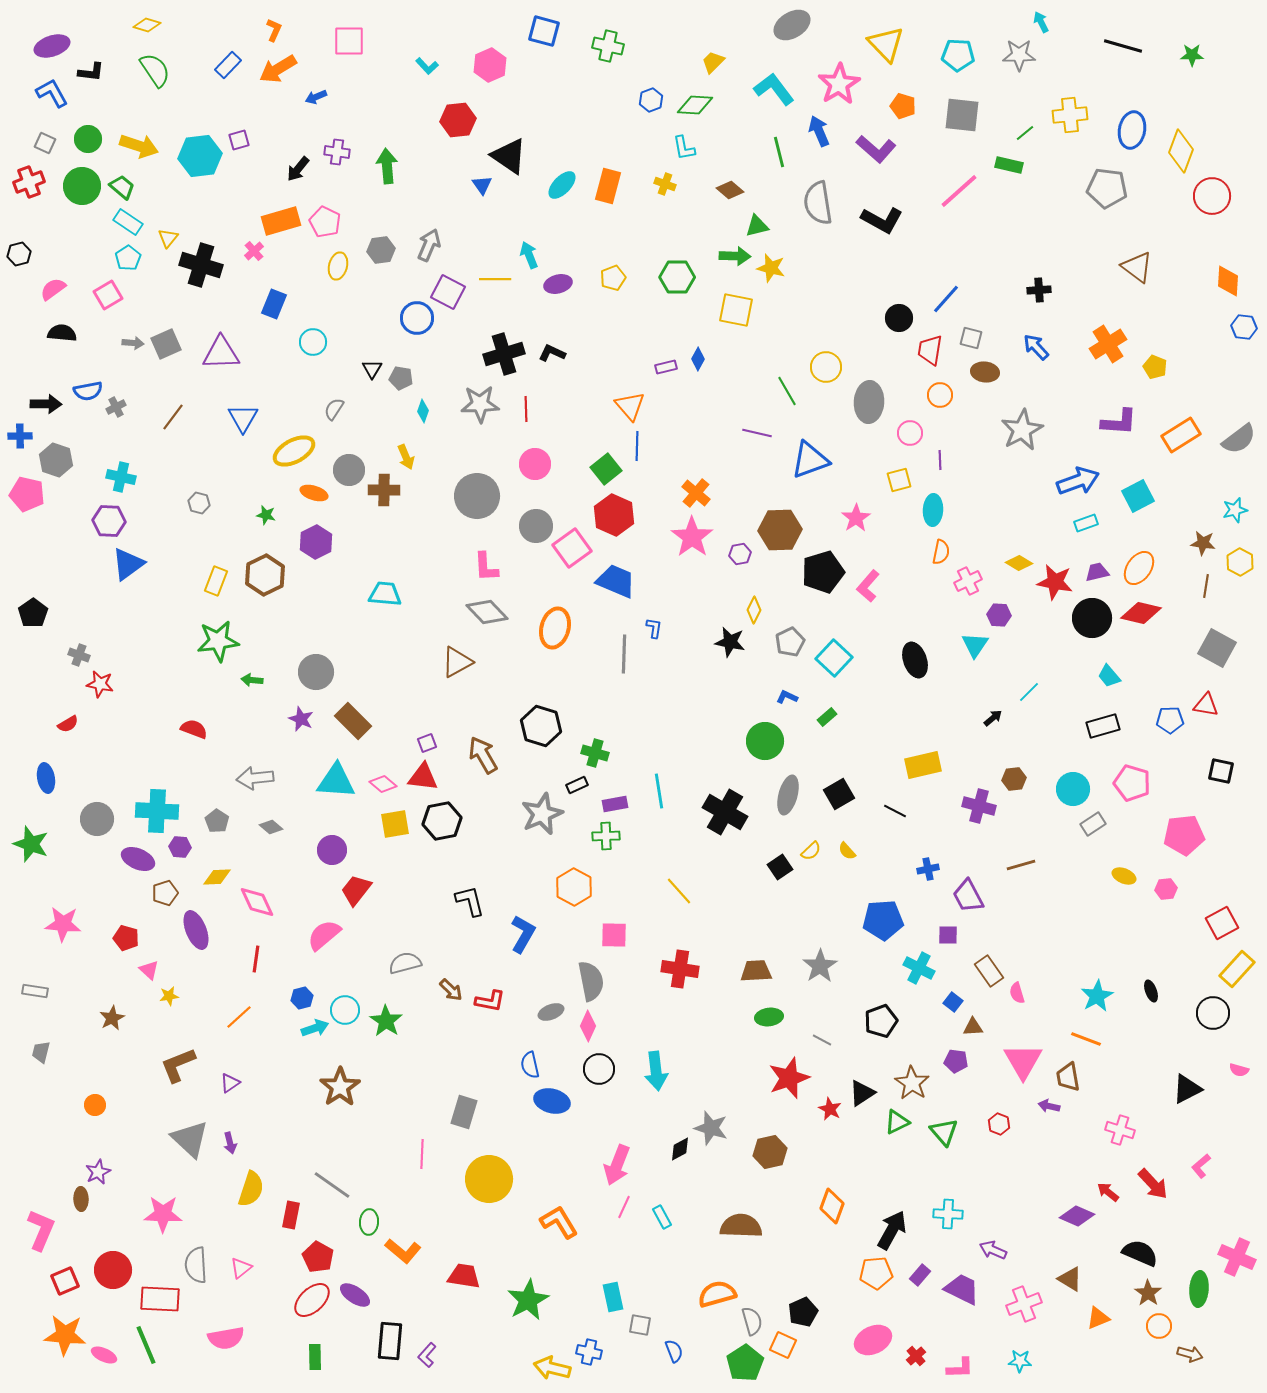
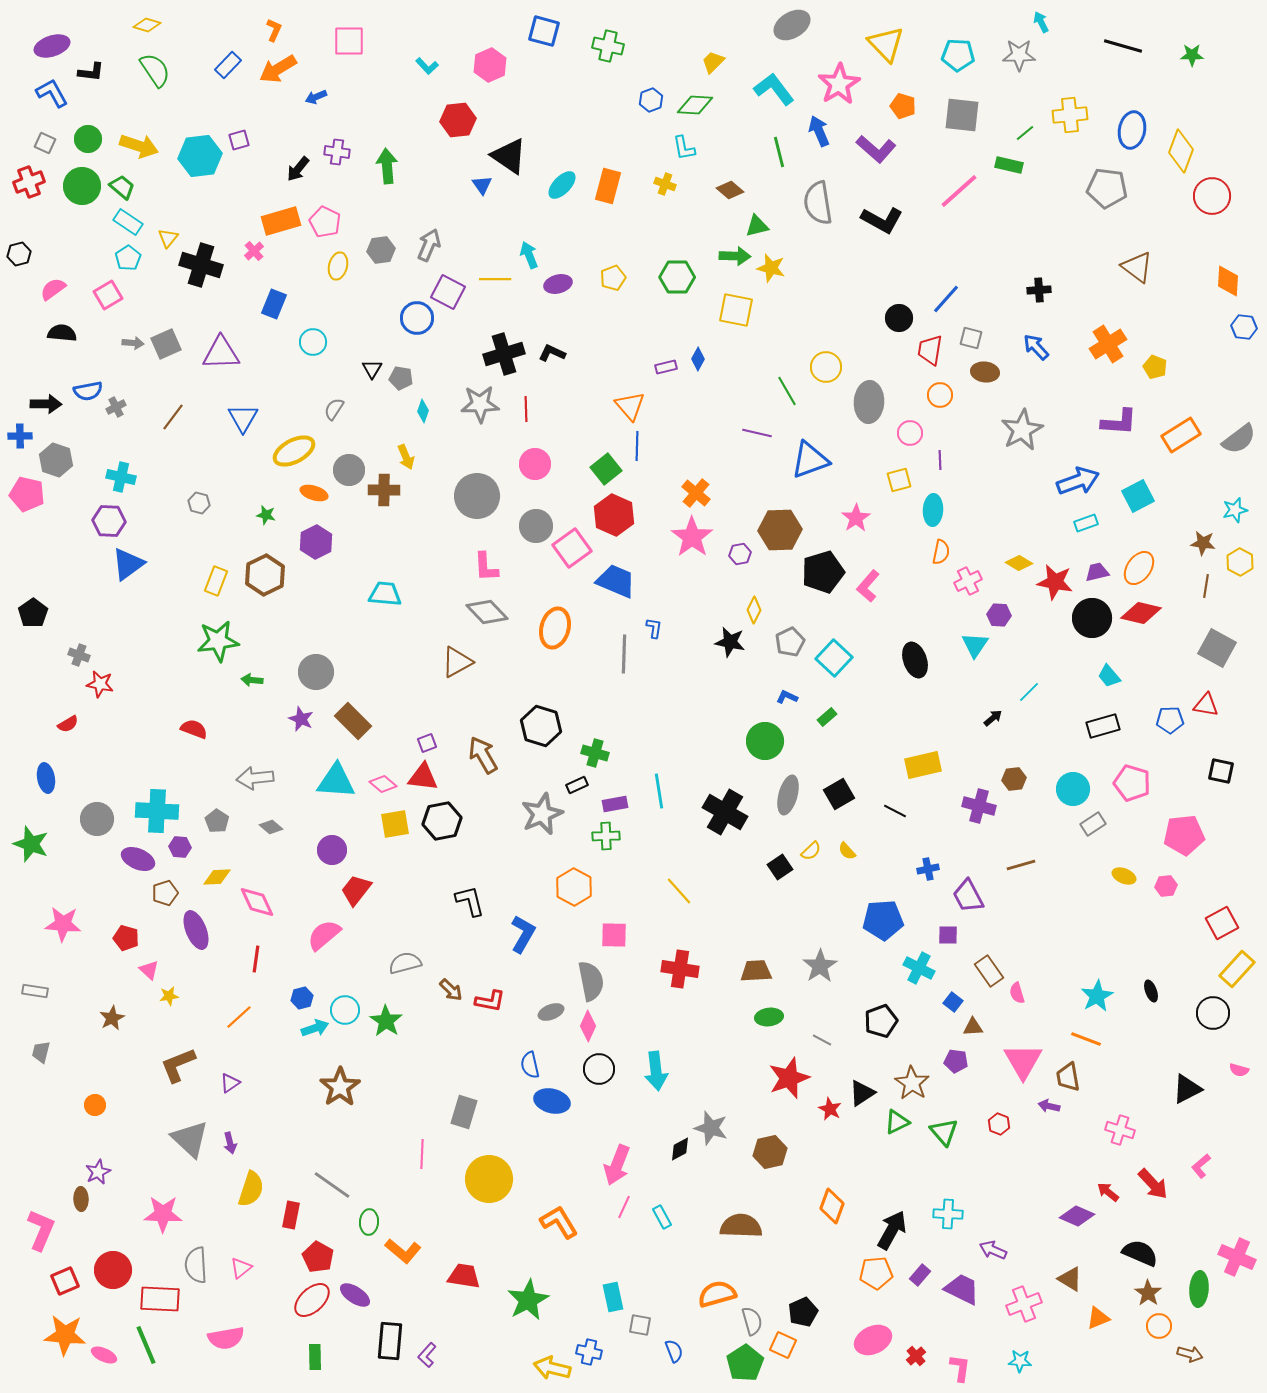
pink hexagon at (1166, 889): moved 3 px up
pink L-shape at (960, 1368): rotated 80 degrees counterclockwise
